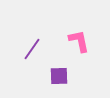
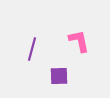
purple line: rotated 20 degrees counterclockwise
